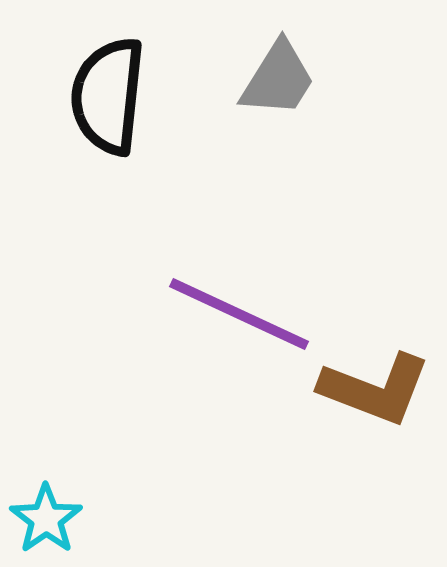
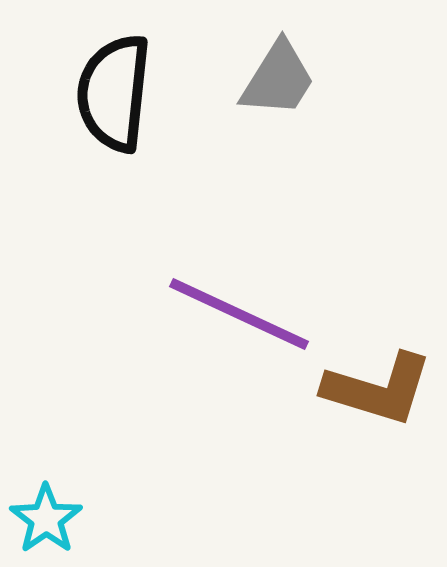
black semicircle: moved 6 px right, 3 px up
brown L-shape: moved 3 px right; rotated 4 degrees counterclockwise
